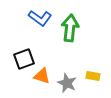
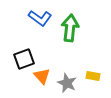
orange triangle: rotated 30 degrees clockwise
